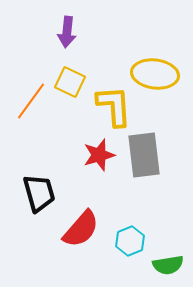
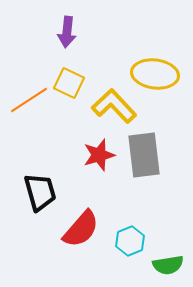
yellow square: moved 1 px left, 1 px down
orange line: moved 2 px left, 1 px up; rotated 21 degrees clockwise
yellow L-shape: rotated 39 degrees counterclockwise
black trapezoid: moved 1 px right, 1 px up
